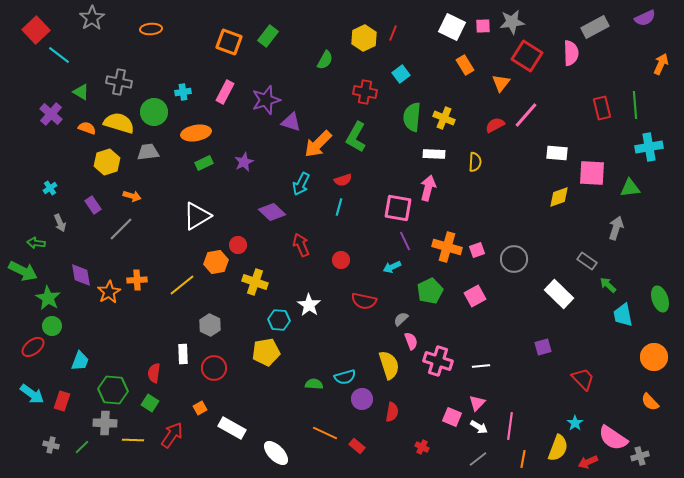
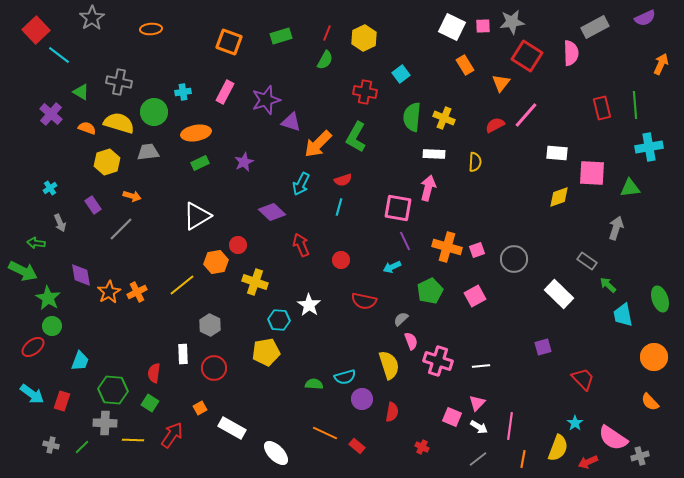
red line at (393, 33): moved 66 px left
green rectangle at (268, 36): moved 13 px right; rotated 35 degrees clockwise
green rectangle at (204, 163): moved 4 px left
orange cross at (137, 280): moved 12 px down; rotated 24 degrees counterclockwise
